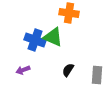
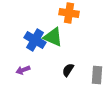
blue cross: rotated 10 degrees clockwise
